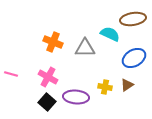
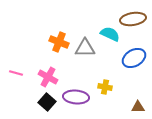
orange cross: moved 6 px right
pink line: moved 5 px right, 1 px up
brown triangle: moved 11 px right, 22 px down; rotated 32 degrees clockwise
